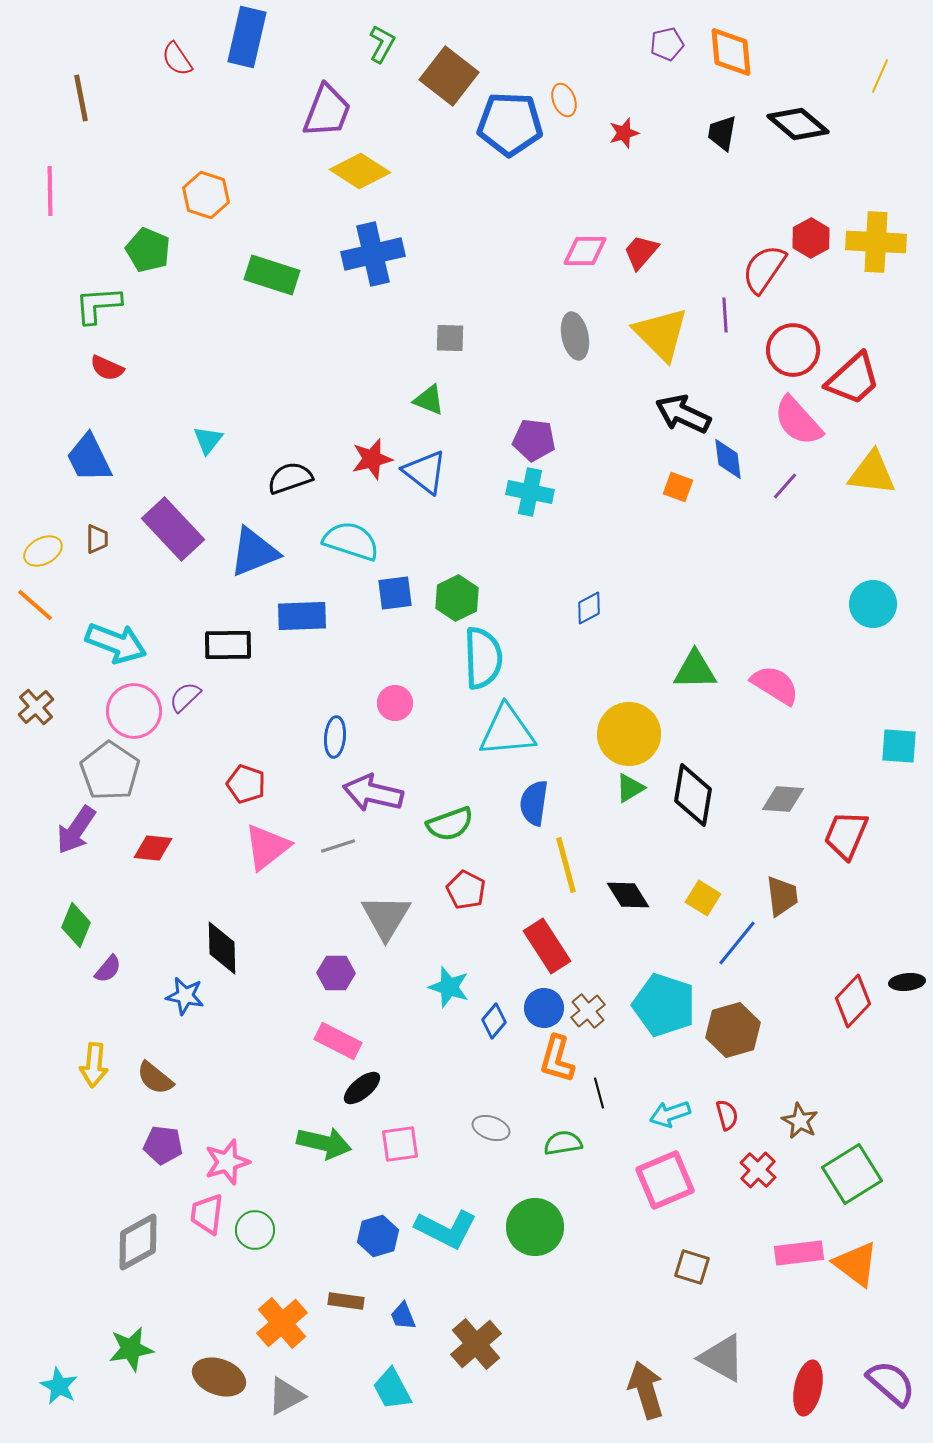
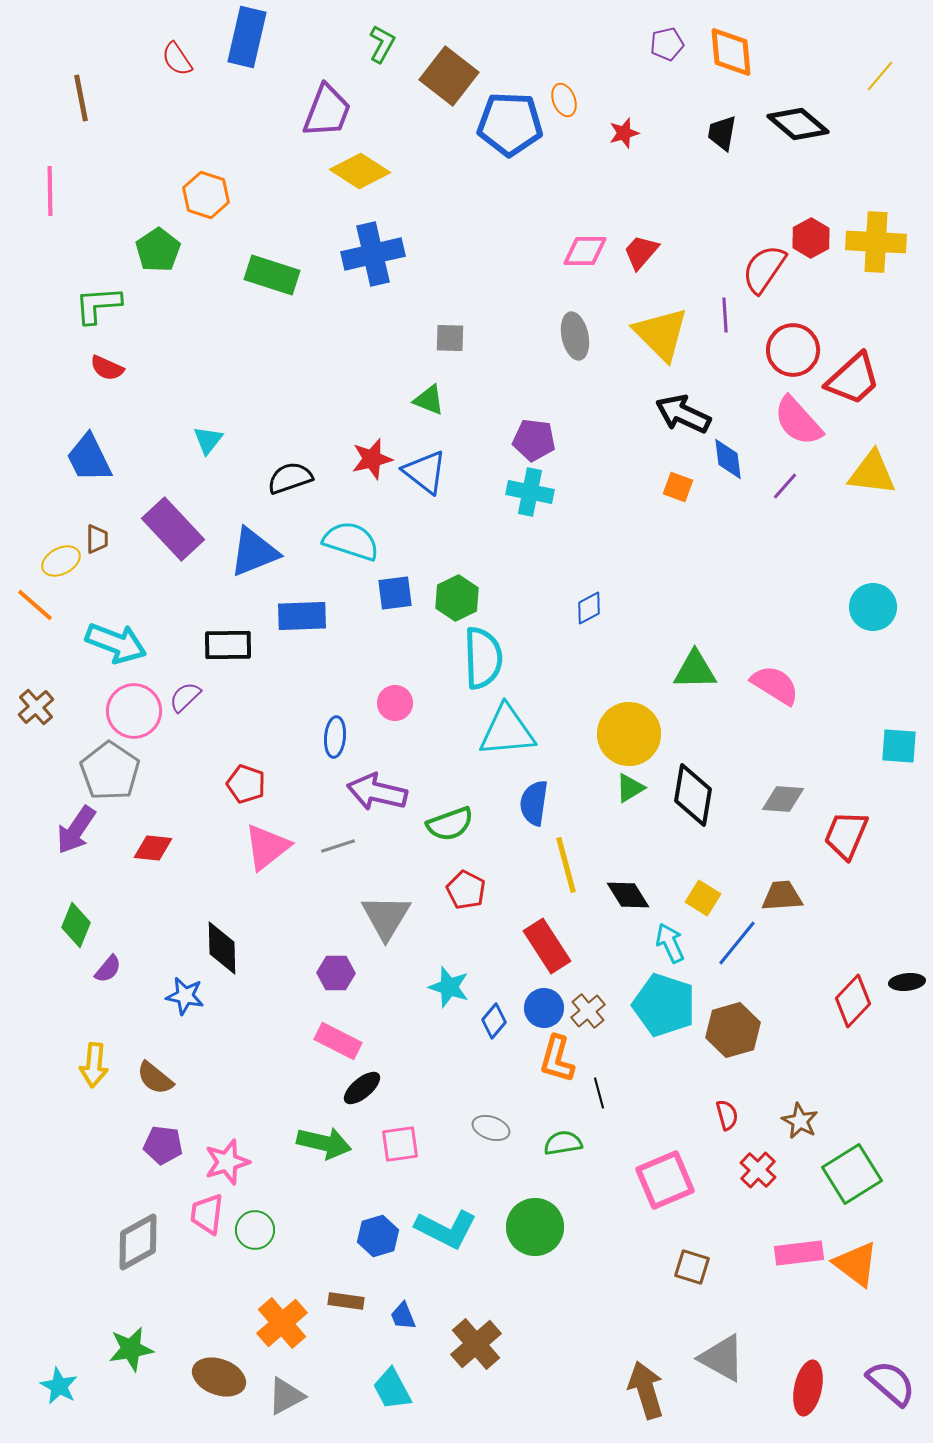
yellow line at (880, 76): rotated 16 degrees clockwise
green pentagon at (148, 250): moved 10 px right; rotated 15 degrees clockwise
yellow ellipse at (43, 551): moved 18 px right, 10 px down
cyan circle at (873, 604): moved 3 px down
purple arrow at (373, 793): moved 4 px right, 1 px up
brown trapezoid at (782, 896): rotated 87 degrees counterclockwise
cyan arrow at (670, 1114): moved 171 px up; rotated 84 degrees clockwise
